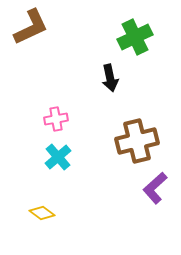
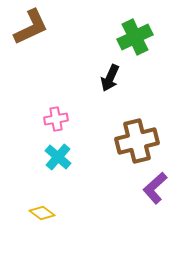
black arrow: rotated 36 degrees clockwise
cyan cross: rotated 8 degrees counterclockwise
